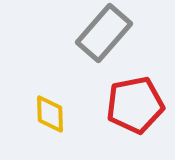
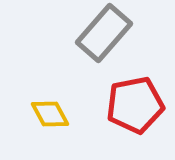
yellow diamond: rotated 27 degrees counterclockwise
